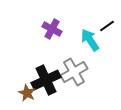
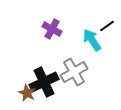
cyan arrow: moved 2 px right
black cross: moved 2 px left, 2 px down
